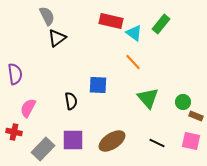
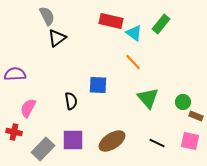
purple semicircle: rotated 85 degrees counterclockwise
pink square: moved 1 px left
